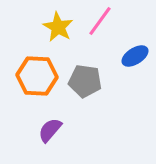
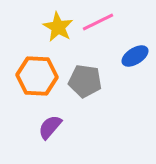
pink line: moved 2 px left, 1 px down; rotated 28 degrees clockwise
purple semicircle: moved 3 px up
